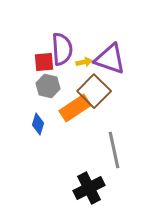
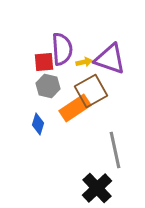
brown square: moved 3 px left; rotated 16 degrees clockwise
gray line: moved 1 px right
black cross: moved 8 px right; rotated 16 degrees counterclockwise
